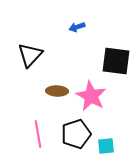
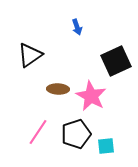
blue arrow: rotated 91 degrees counterclockwise
black triangle: rotated 12 degrees clockwise
black square: rotated 32 degrees counterclockwise
brown ellipse: moved 1 px right, 2 px up
pink line: moved 2 px up; rotated 44 degrees clockwise
